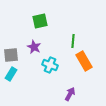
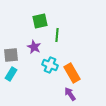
green line: moved 16 px left, 6 px up
orange rectangle: moved 12 px left, 12 px down
purple arrow: rotated 64 degrees counterclockwise
